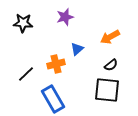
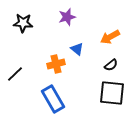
purple star: moved 2 px right
blue triangle: rotated 40 degrees counterclockwise
black line: moved 11 px left
black square: moved 5 px right, 3 px down
